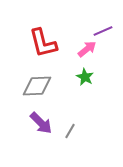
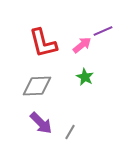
pink arrow: moved 5 px left, 4 px up
gray line: moved 1 px down
